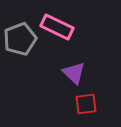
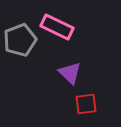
gray pentagon: moved 1 px down
purple triangle: moved 4 px left
